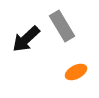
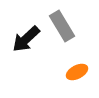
orange ellipse: moved 1 px right
